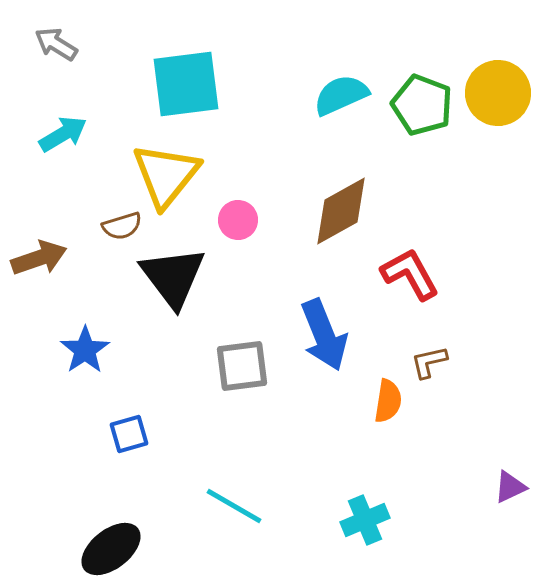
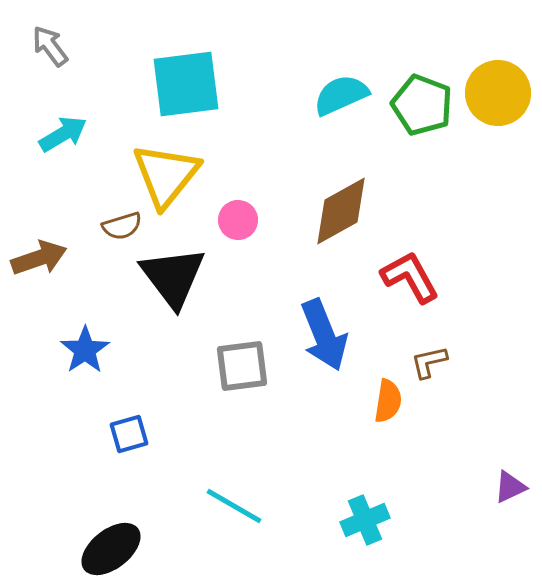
gray arrow: moved 6 px left, 2 px down; rotated 21 degrees clockwise
red L-shape: moved 3 px down
